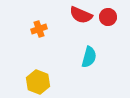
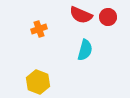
cyan semicircle: moved 4 px left, 7 px up
